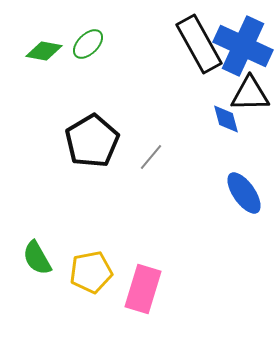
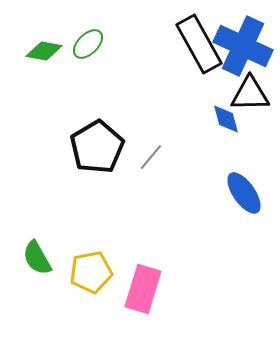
black pentagon: moved 5 px right, 6 px down
